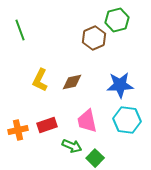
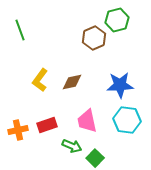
yellow L-shape: rotated 10 degrees clockwise
